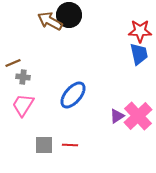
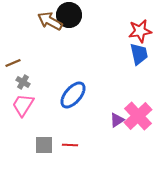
red star: rotated 10 degrees counterclockwise
gray cross: moved 5 px down; rotated 24 degrees clockwise
purple triangle: moved 4 px down
